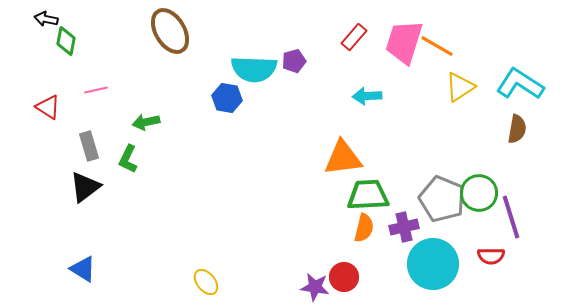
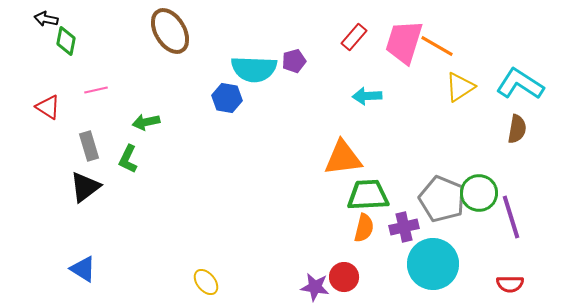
red semicircle: moved 19 px right, 28 px down
